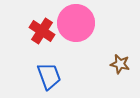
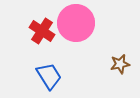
brown star: rotated 24 degrees counterclockwise
blue trapezoid: rotated 12 degrees counterclockwise
